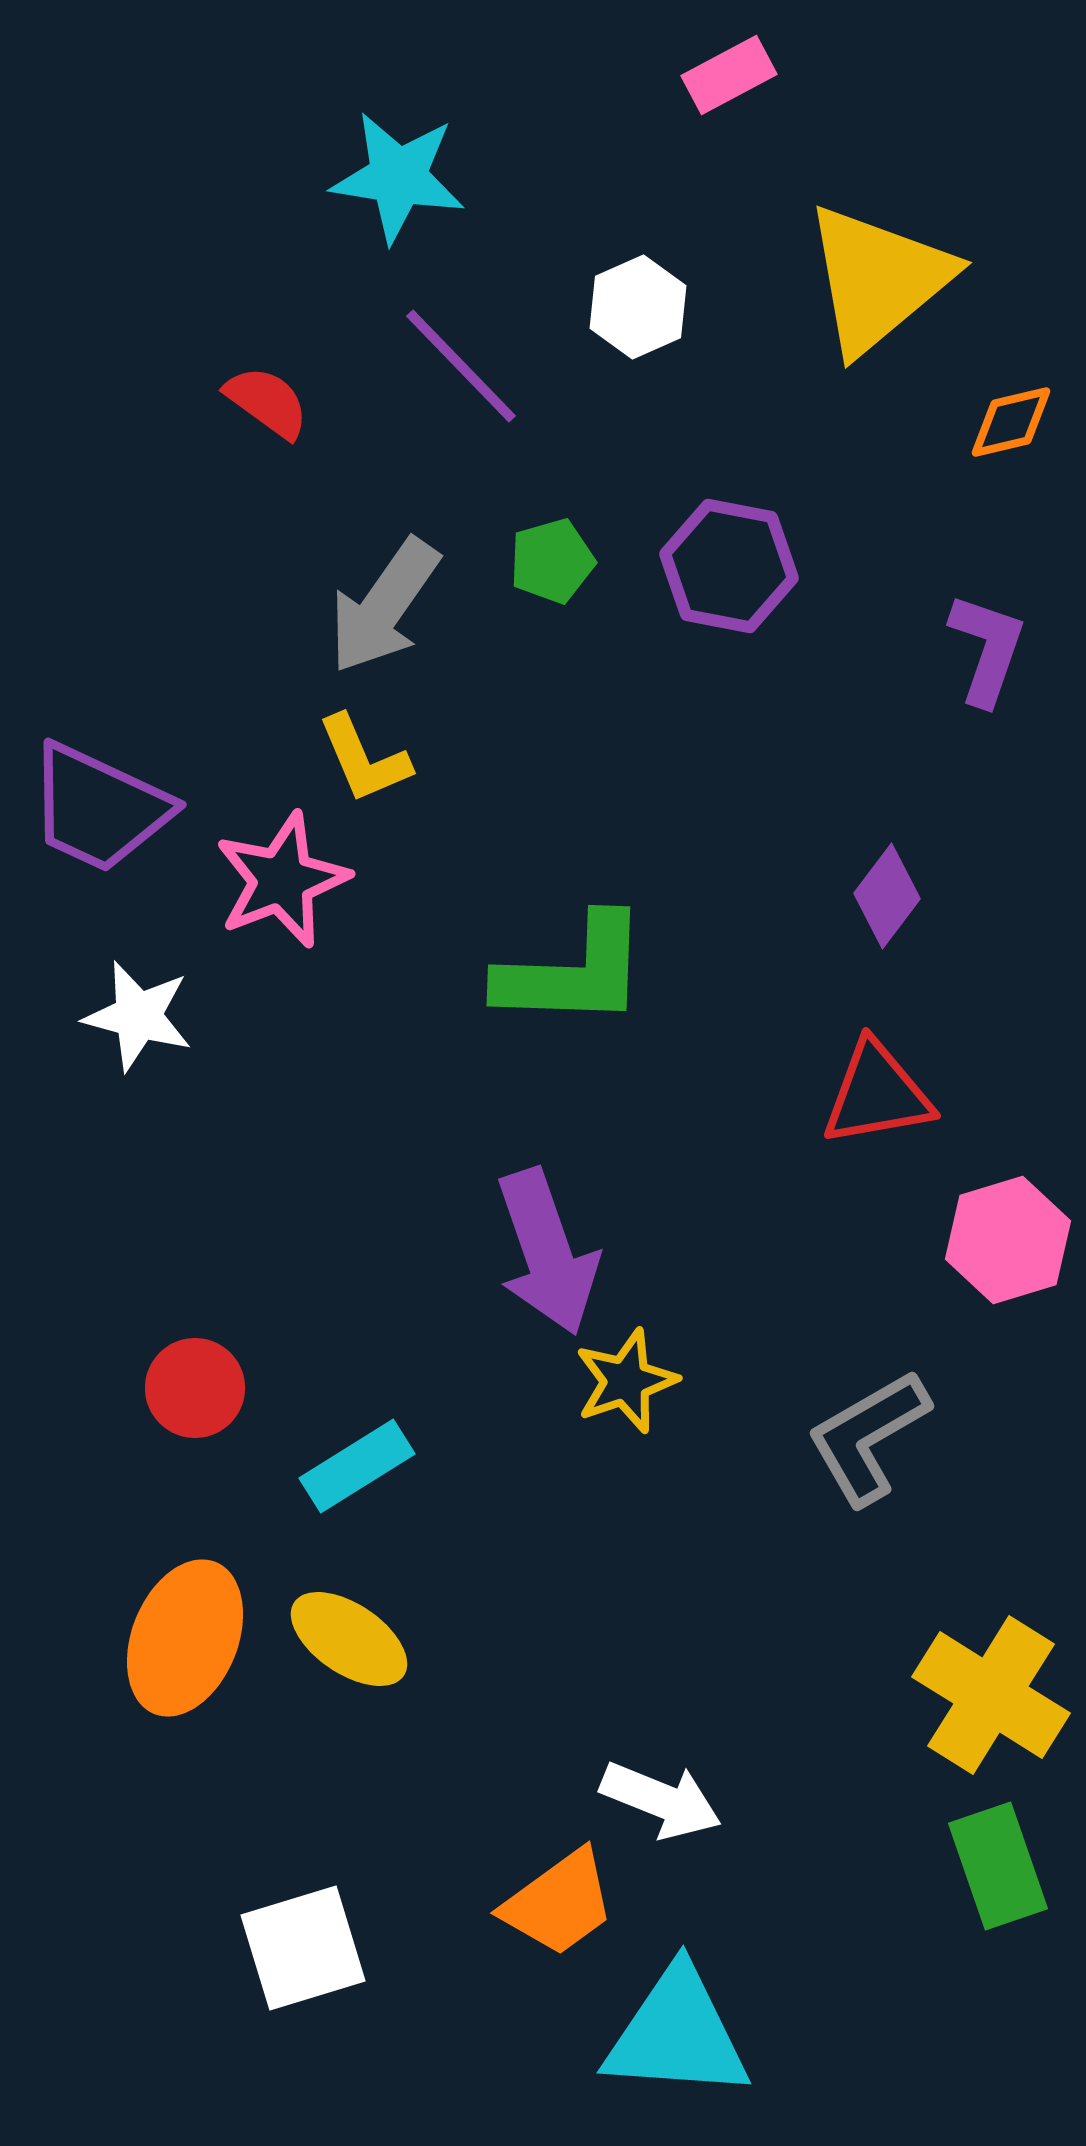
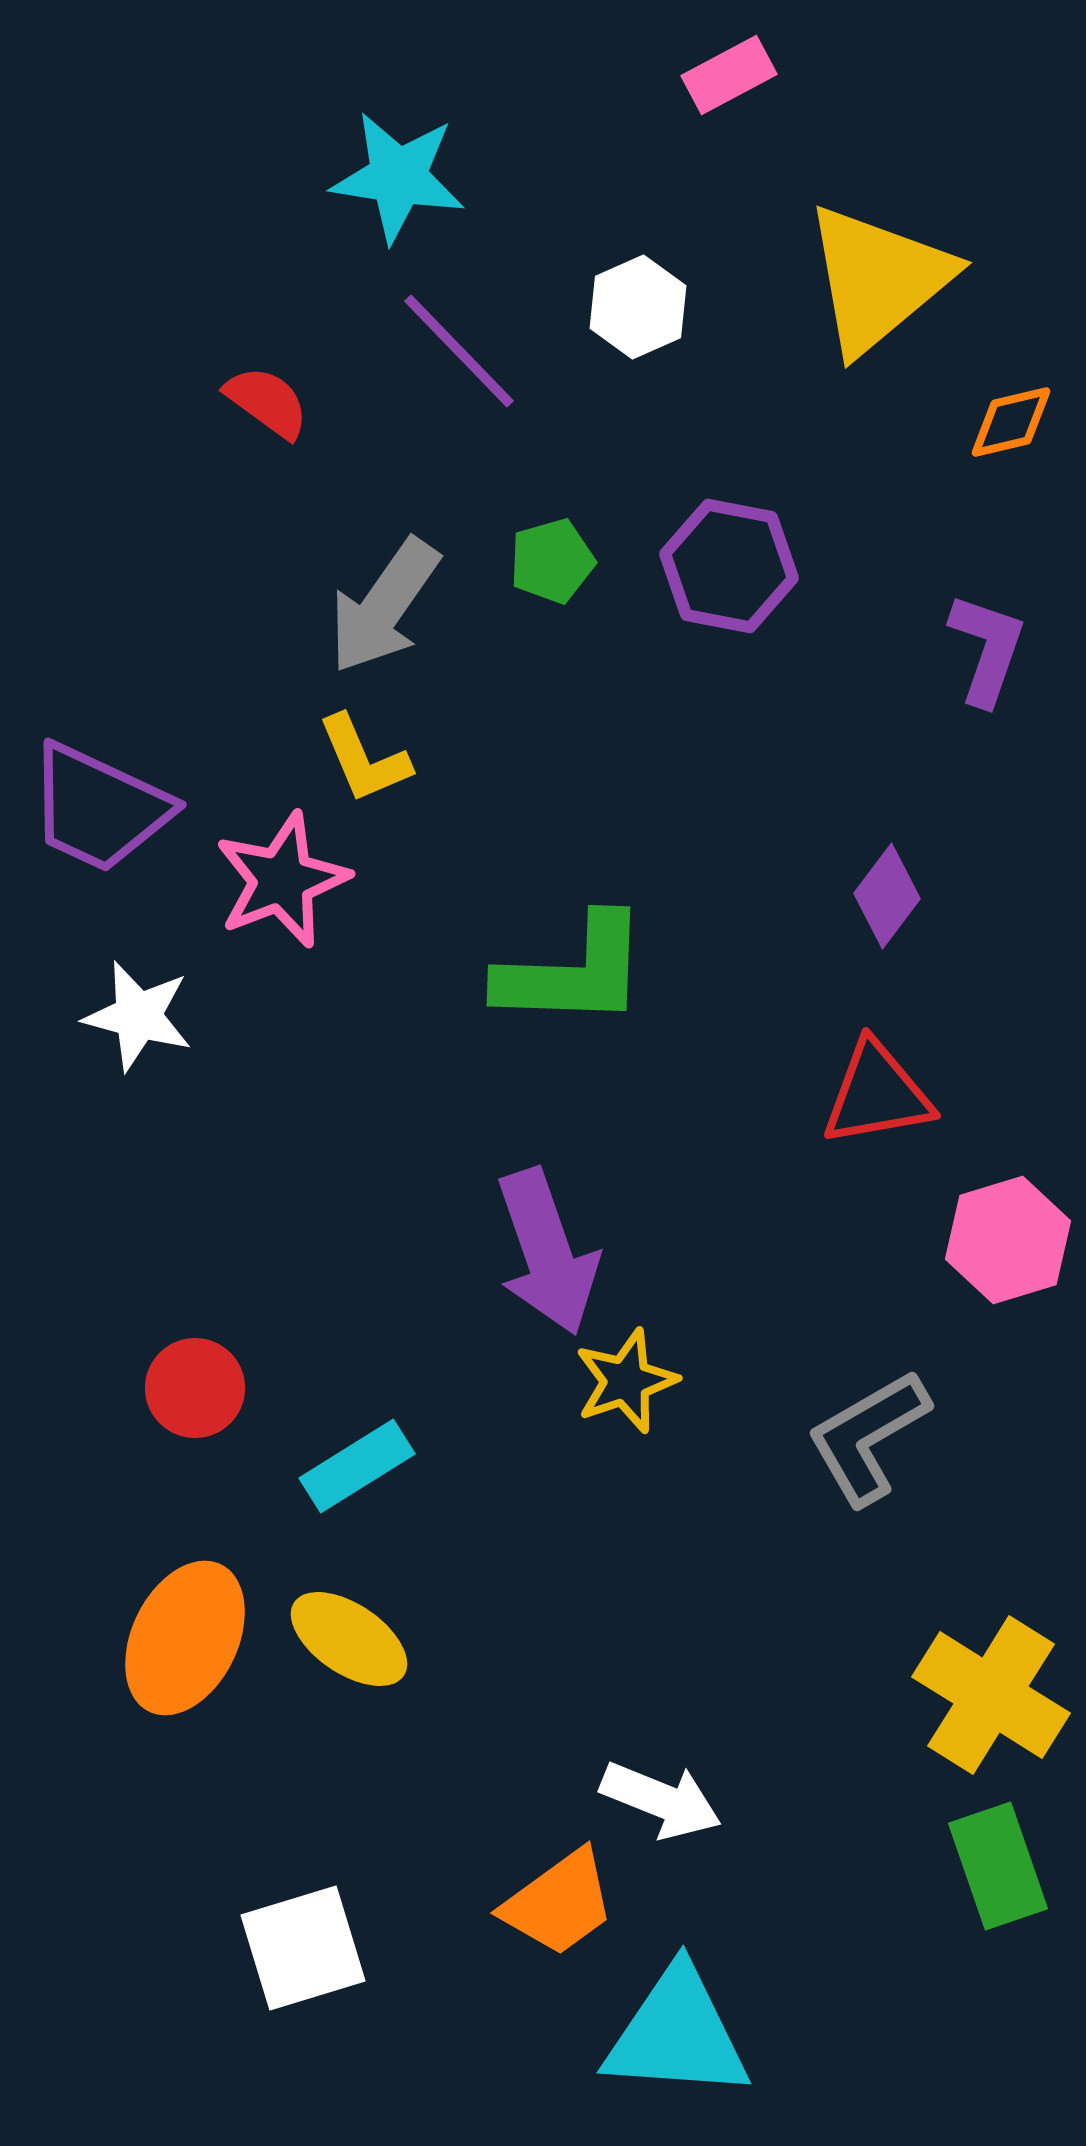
purple line: moved 2 px left, 15 px up
orange ellipse: rotated 4 degrees clockwise
